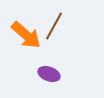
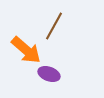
orange arrow: moved 15 px down
